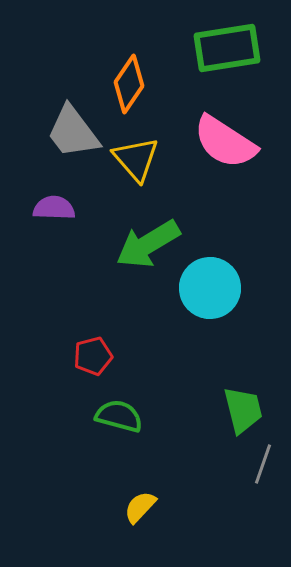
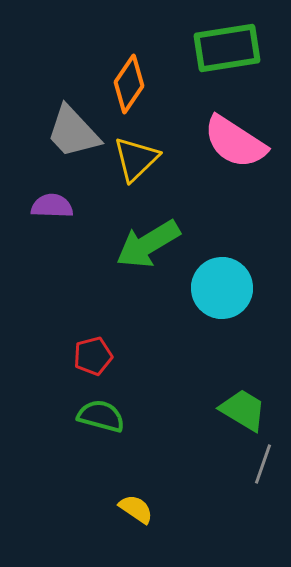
gray trapezoid: rotated 6 degrees counterclockwise
pink semicircle: moved 10 px right
yellow triangle: rotated 27 degrees clockwise
purple semicircle: moved 2 px left, 2 px up
cyan circle: moved 12 px right
green trapezoid: rotated 45 degrees counterclockwise
green semicircle: moved 18 px left
yellow semicircle: moved 4 px left, 2 px down; rotated 81 degrees clockwise
